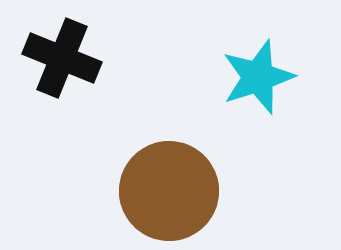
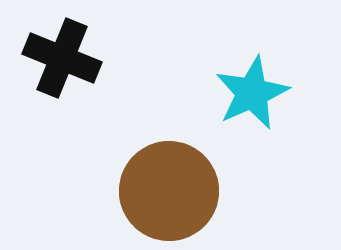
cyan star: moved 6 px left, 16 px down; rotated 6 degrees counterclockwise
